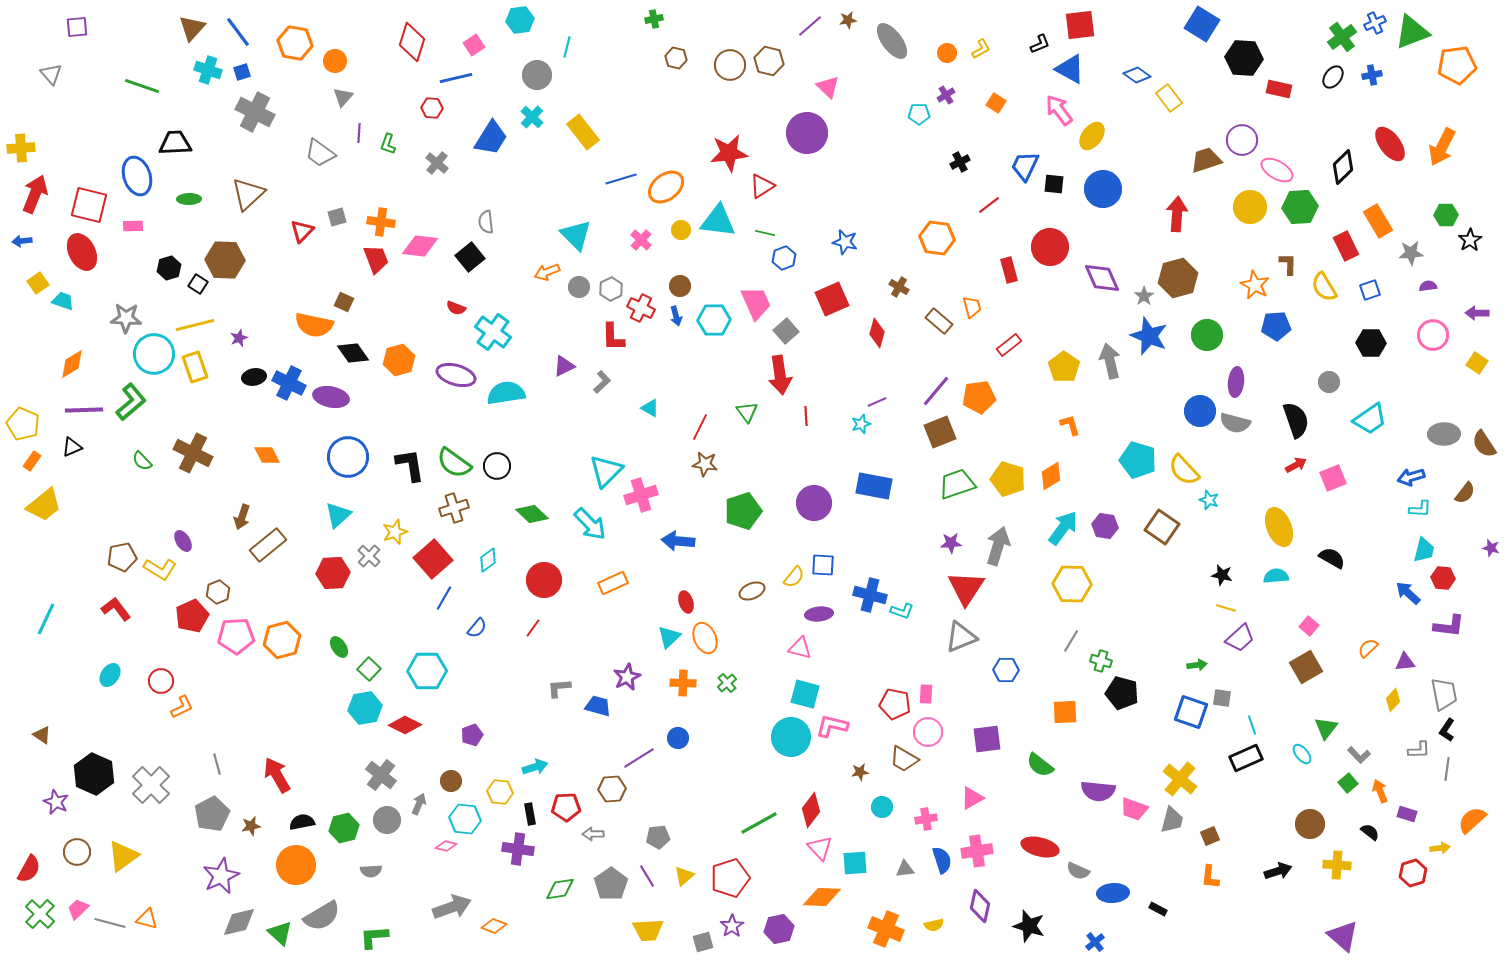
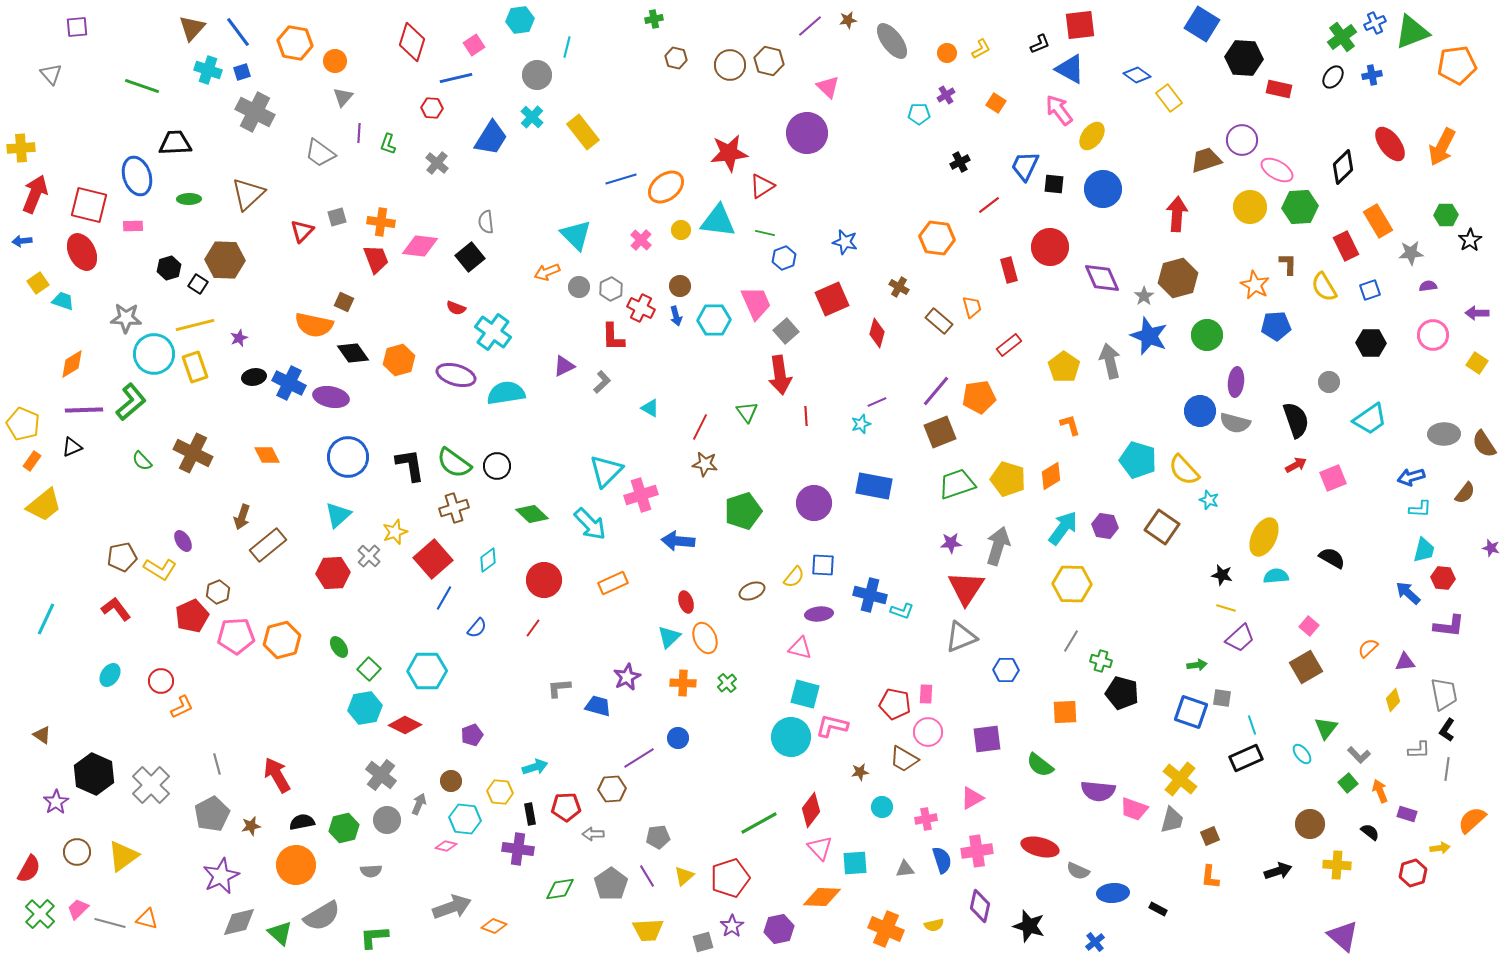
yellow ellipse at (1279, 527): moved 15 px left, 10 px down; rotated 48 degrees clockwise
purple star at (56, 802): rotated 15 degrees clockwise
